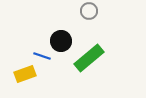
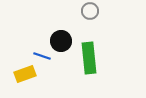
gray circle: moved 1 px right
green rectangle: rotated 56 degrees counterclockwise
